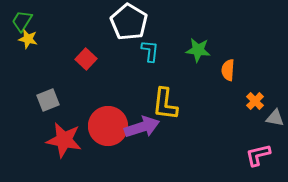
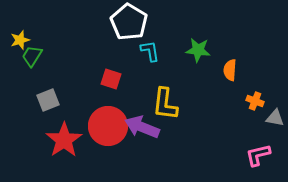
green trapezoid: moved 10 px right, 35 px down
yellow star: moved 8 px left, 1 px down; rotated 30 degrees counterclockwise
cyan L-shape: rotated 15 degrees counterclockwise
red square: moved 25 px right, 20 px down; rotated 25 degrees counterclockwise
orange semicircle: moved 2 px right
orange cross: rotated 24 degrees counterclockwise
purple arrow: rotated 140 degrees counterclockwise
red star: rotated 27 degrees clockwise
